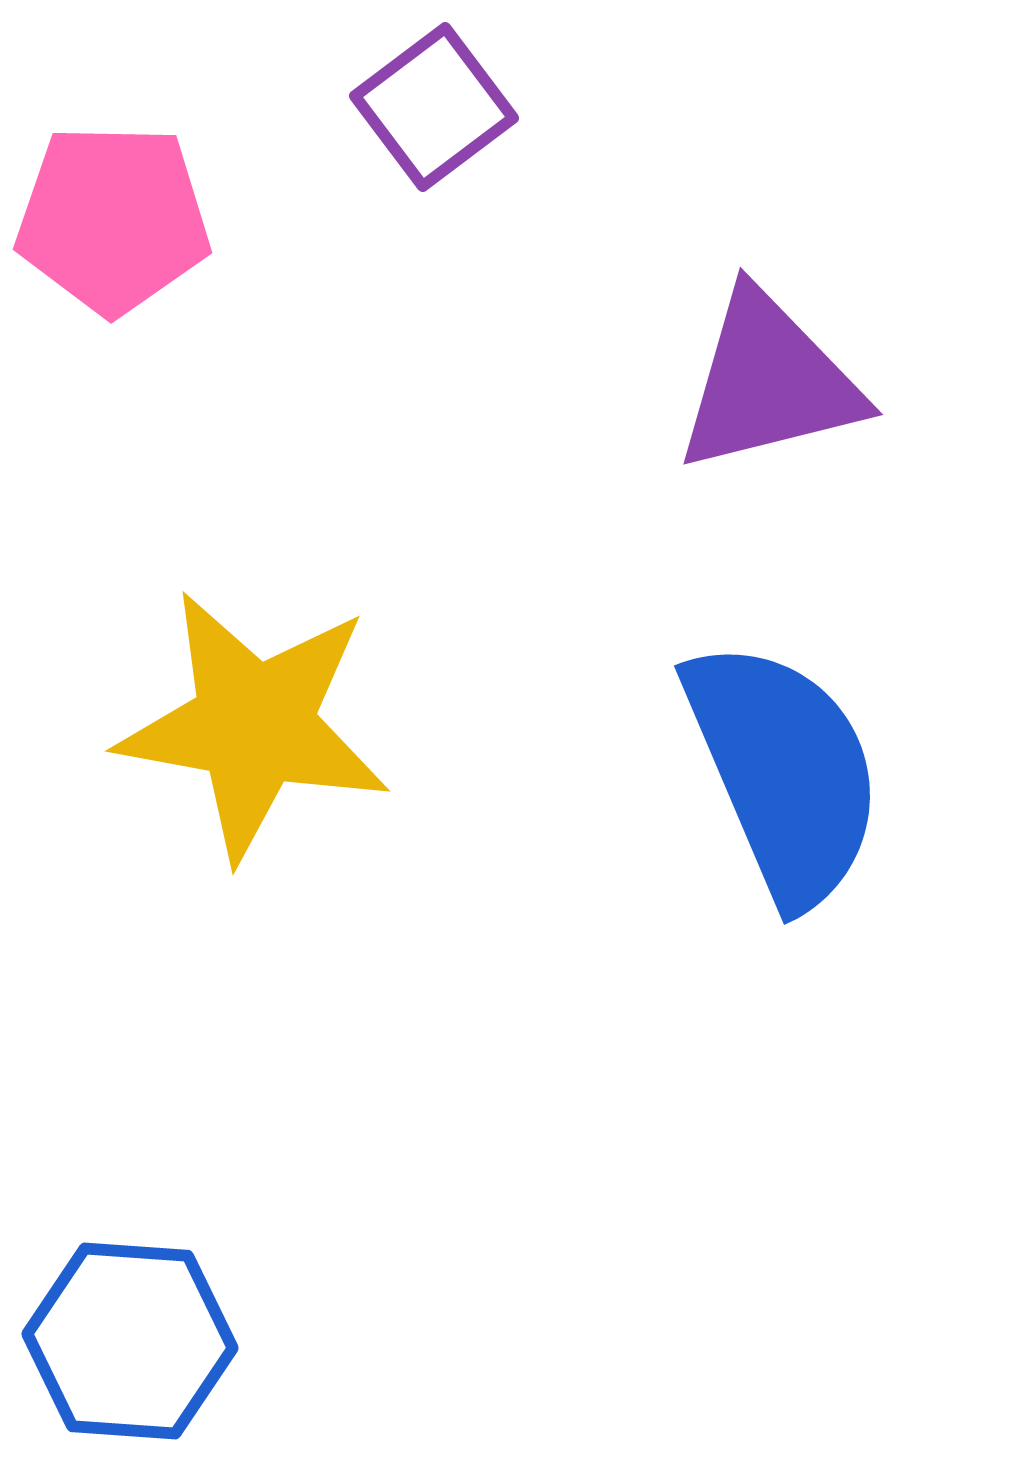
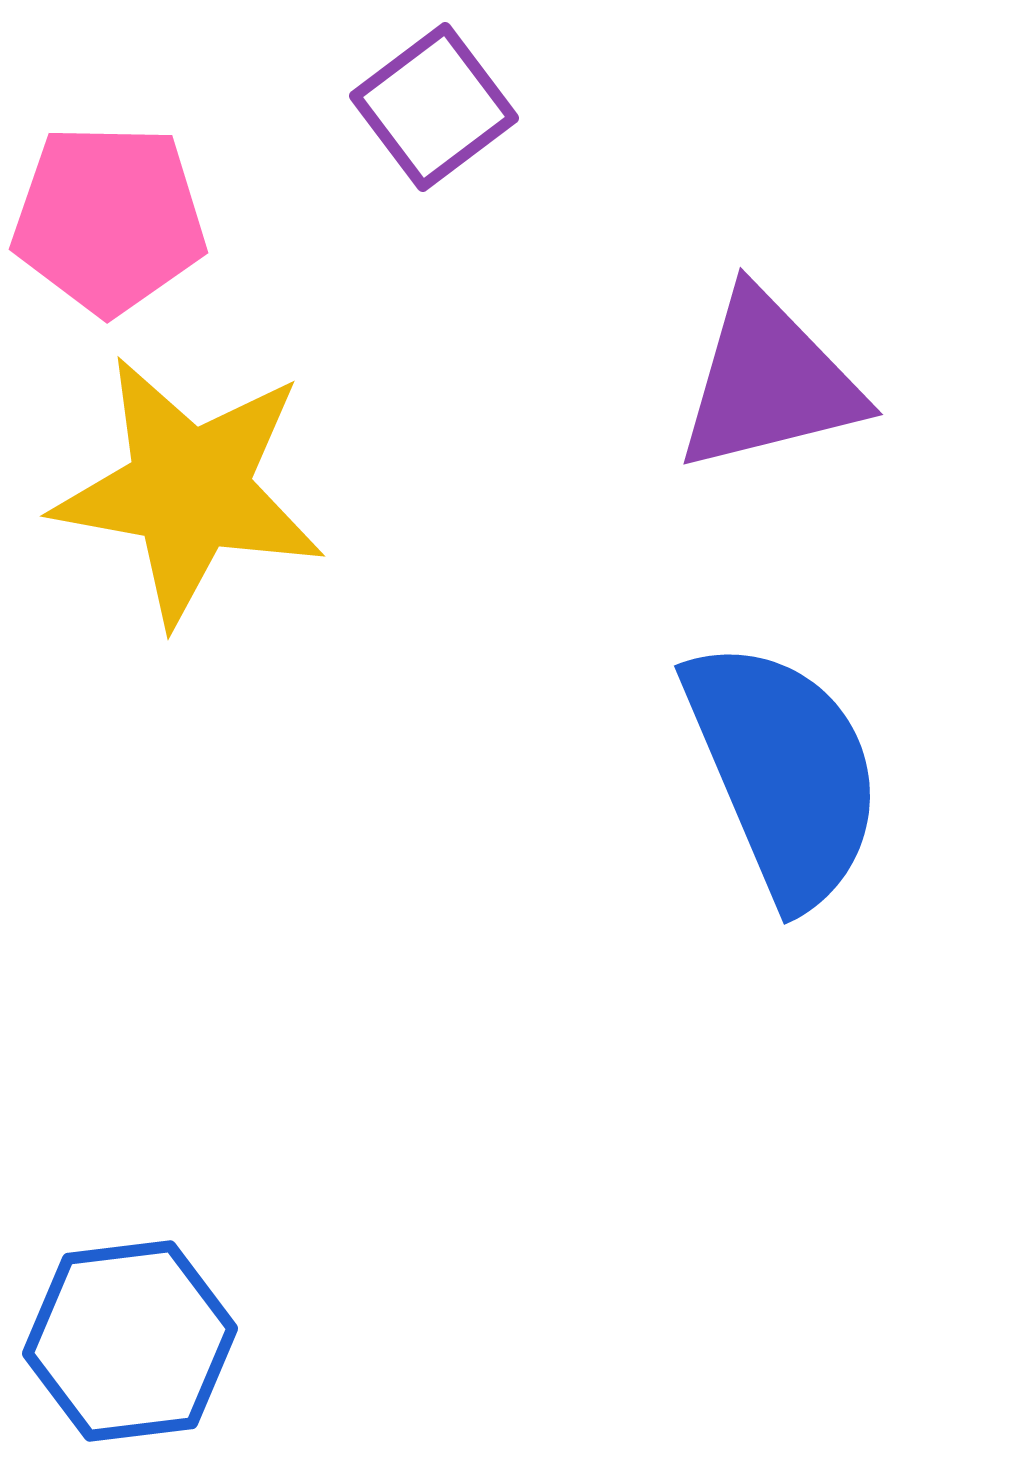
pink pentagon: moved 4 px left
yellow star: moved 65 px left, 235 px up
blue hexagon: rotated 11 degrees counterclockwise
